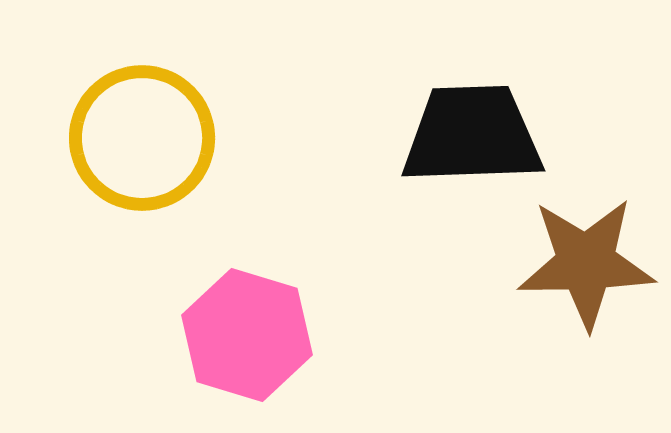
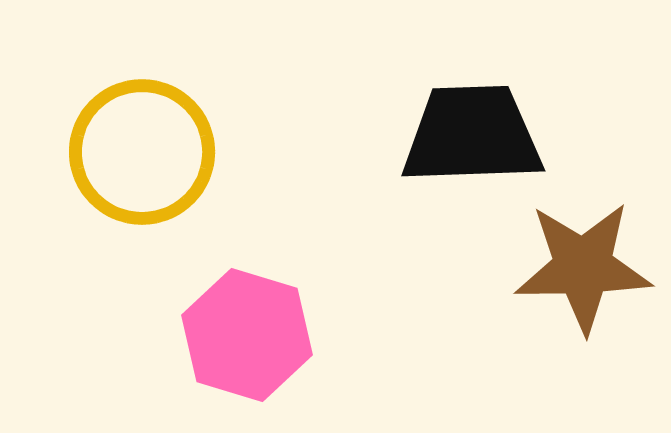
yellow circle: moved 14 px down
brown star: moved 3 px left, 4 px down
